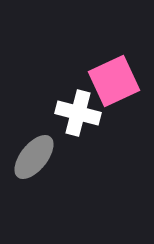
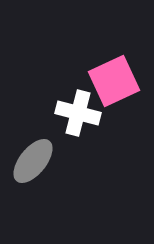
gray ellipse: moved 1 px left, 4 px down
